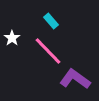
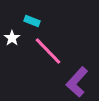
cyan rectangle: moved 19 px left; rotated 28 degrees counterclockwise
purple L-shape: moved 2 px right, 3 px down; rotated 84 degrees counterclockwise
